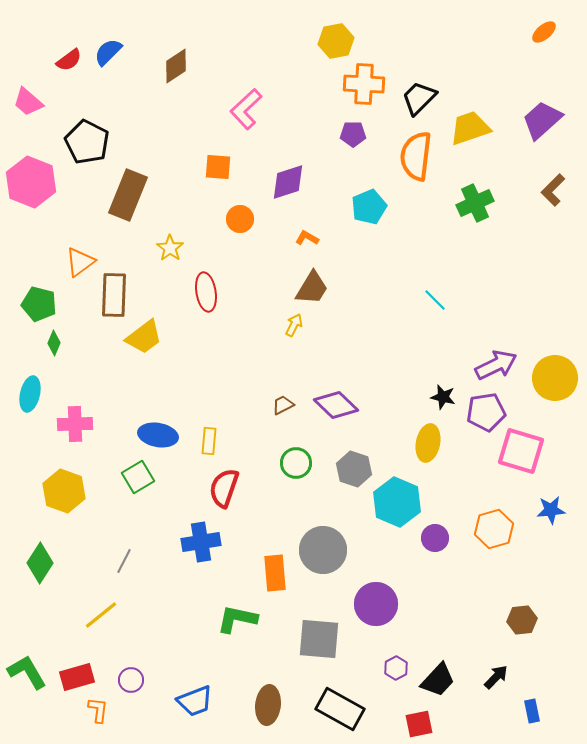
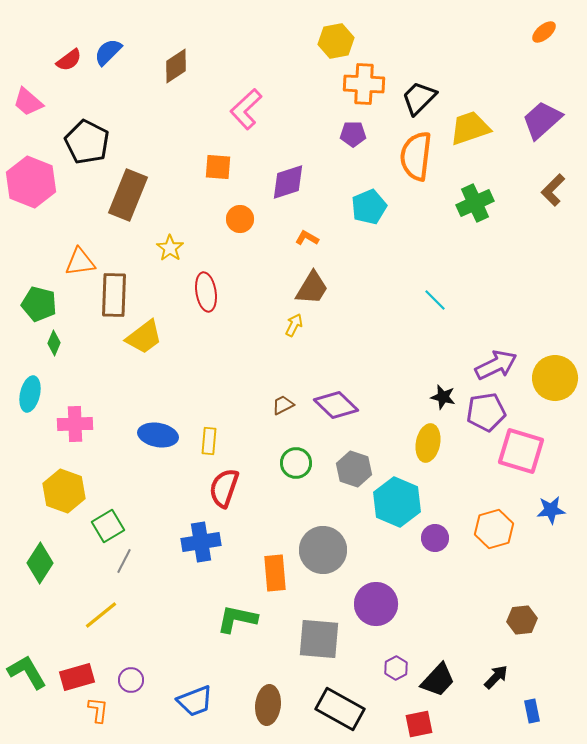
orange triangle at (80, 262): rotated 28 degrees clockwise
green square at (138, 477): moved 30 px left, 49 px down
